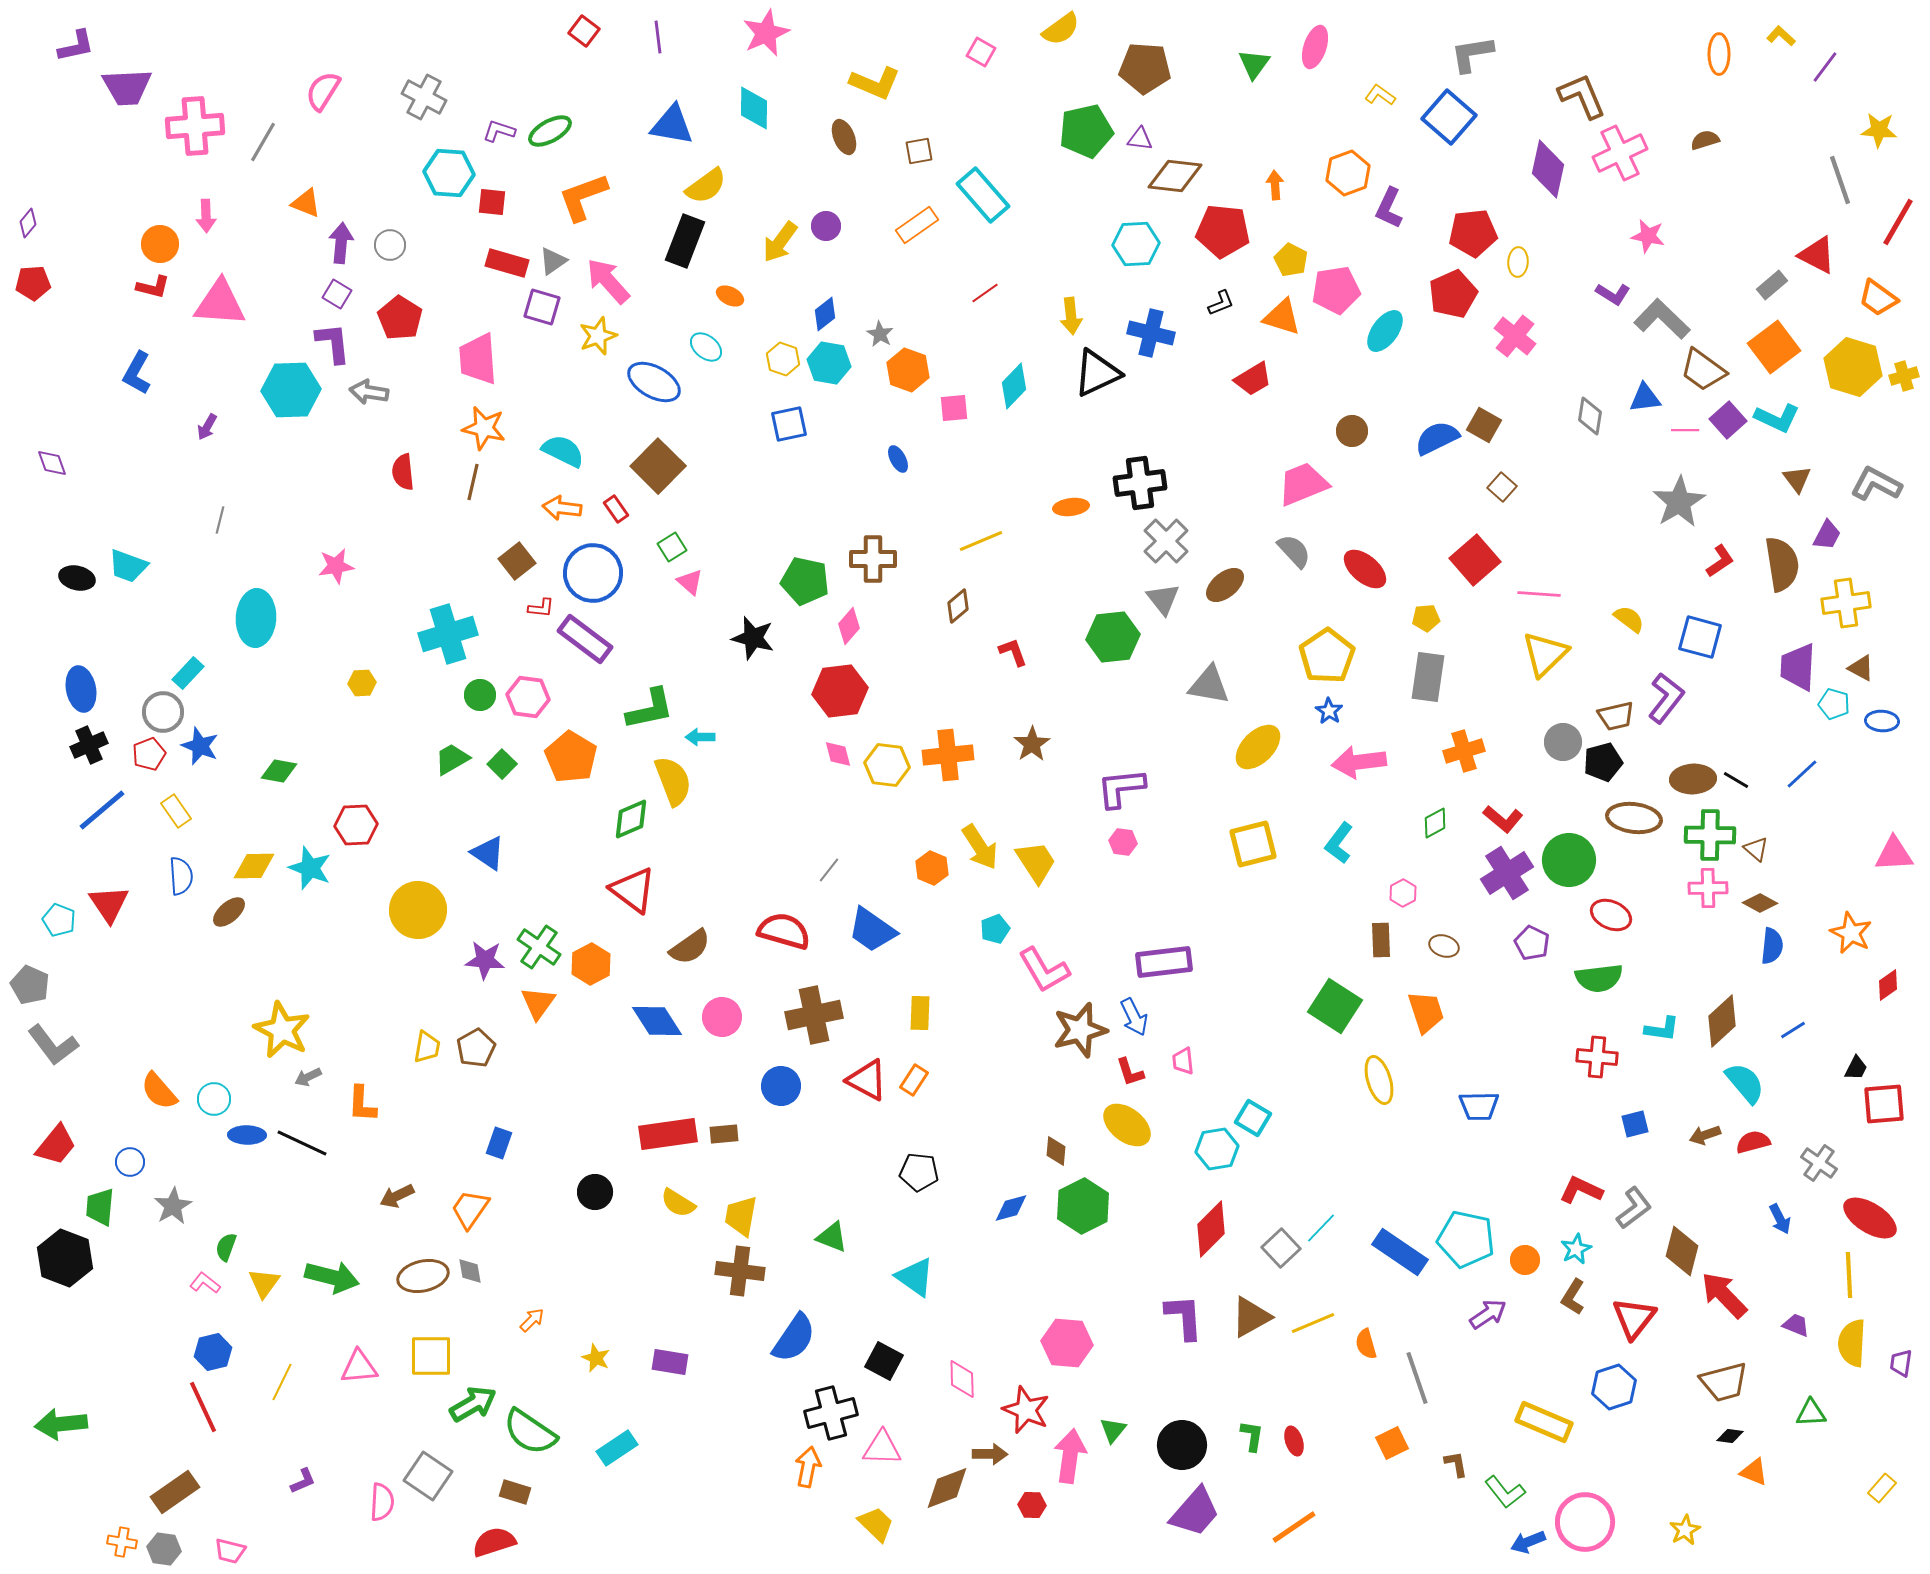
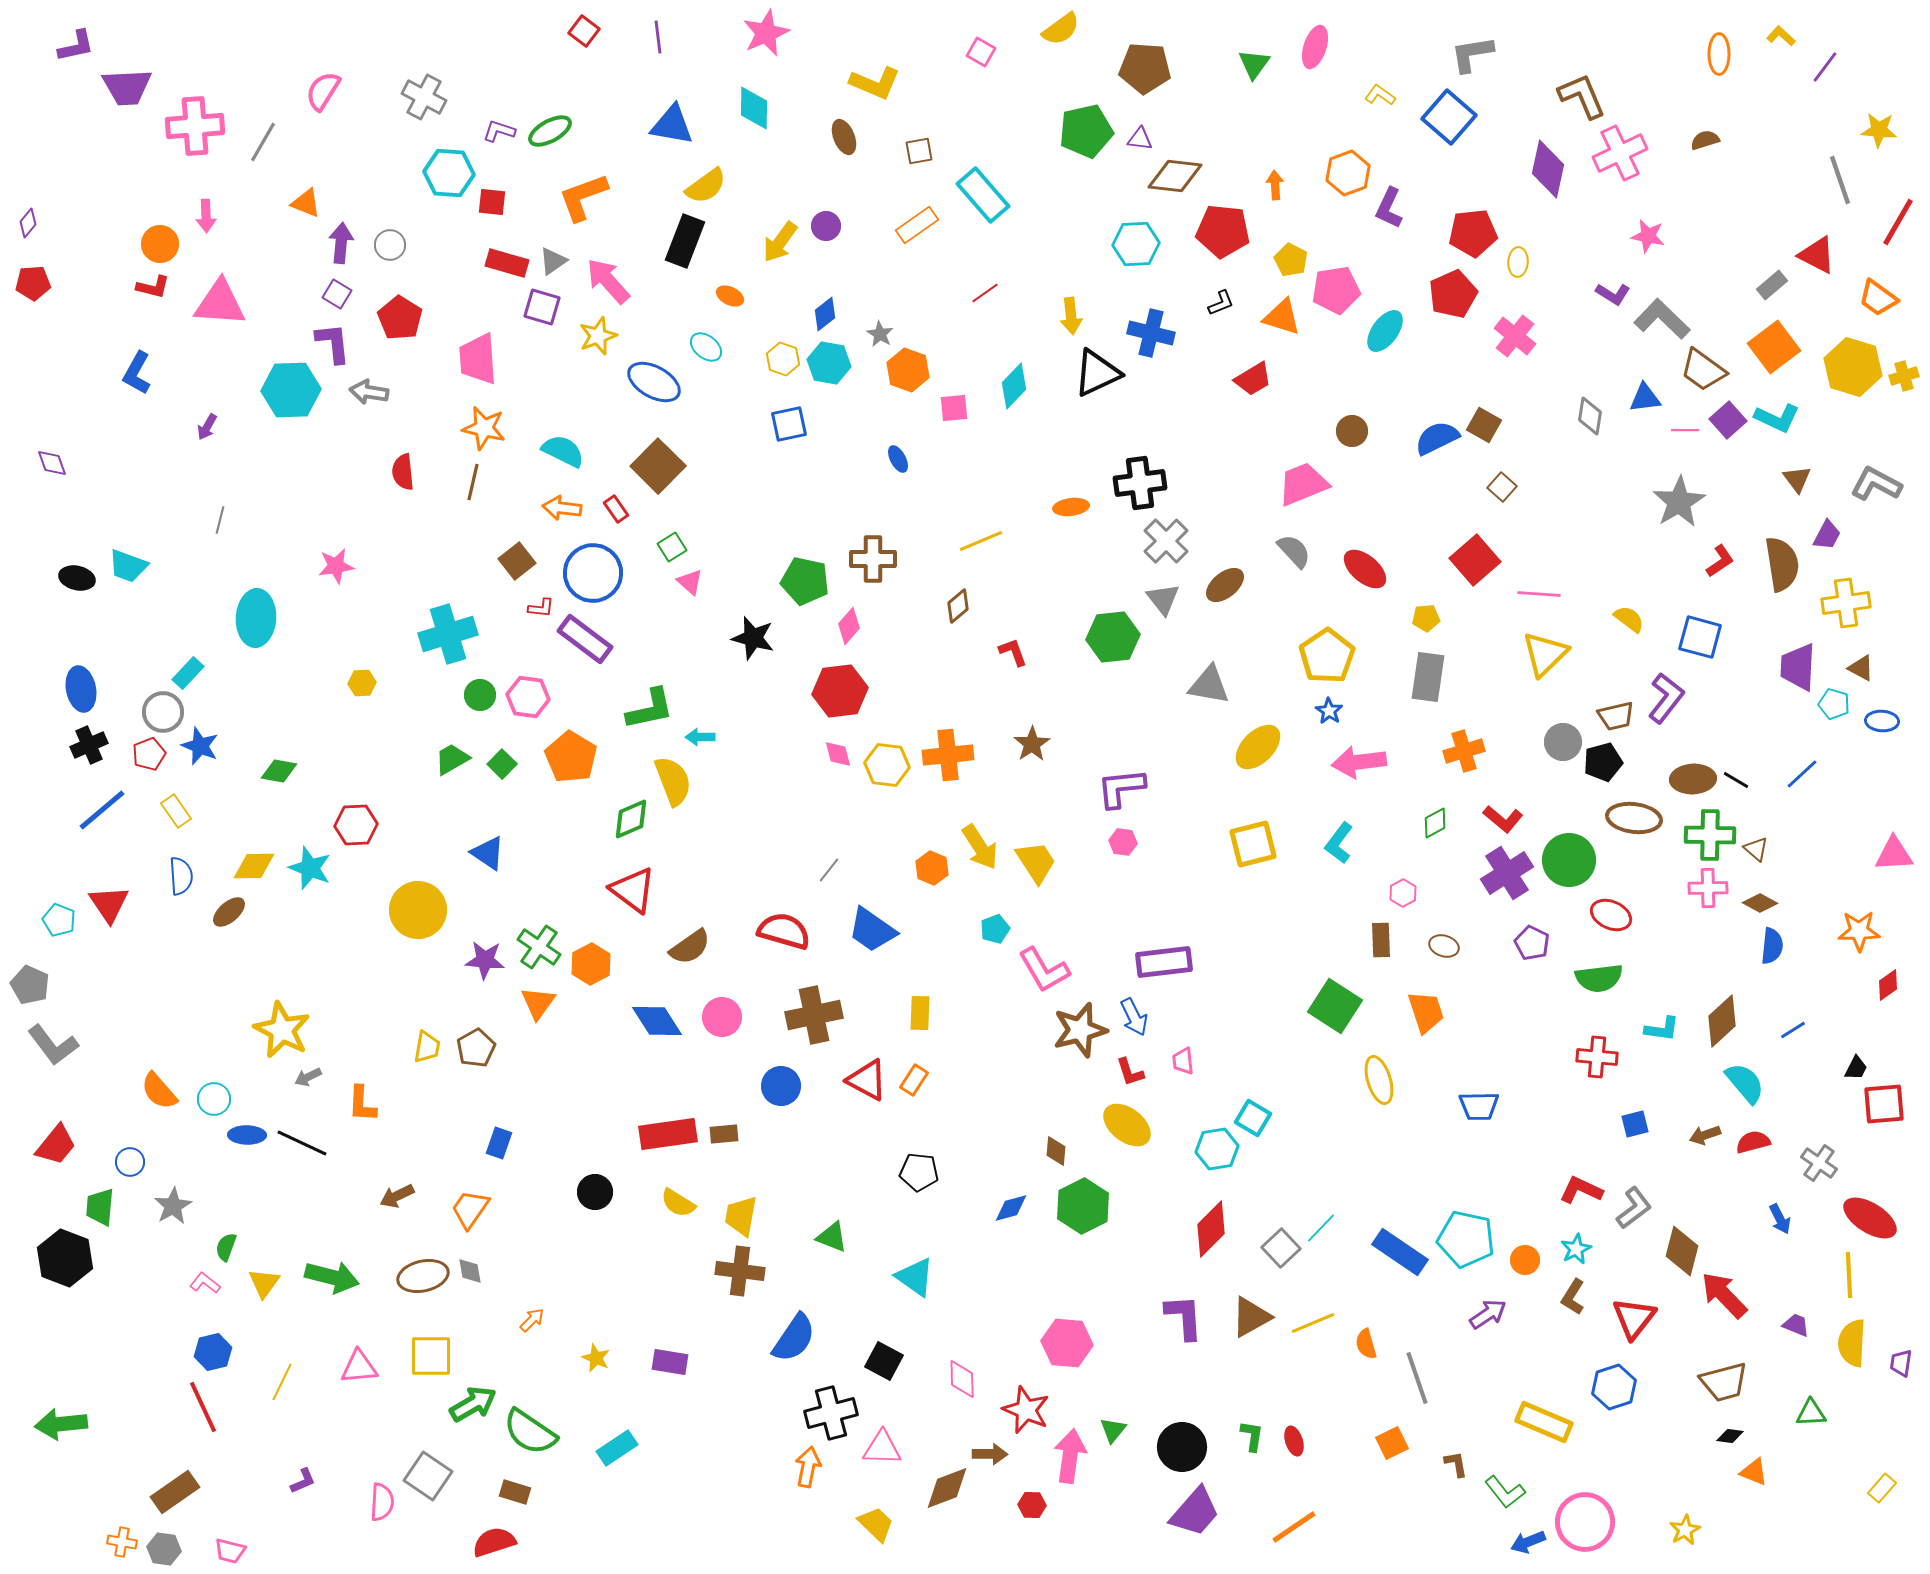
orange star at (1851, 933): moved 8 px right, 2 px up; rotated 27 degrees counterclockwise
black circle at (1182, 1445): moved 2 px down
